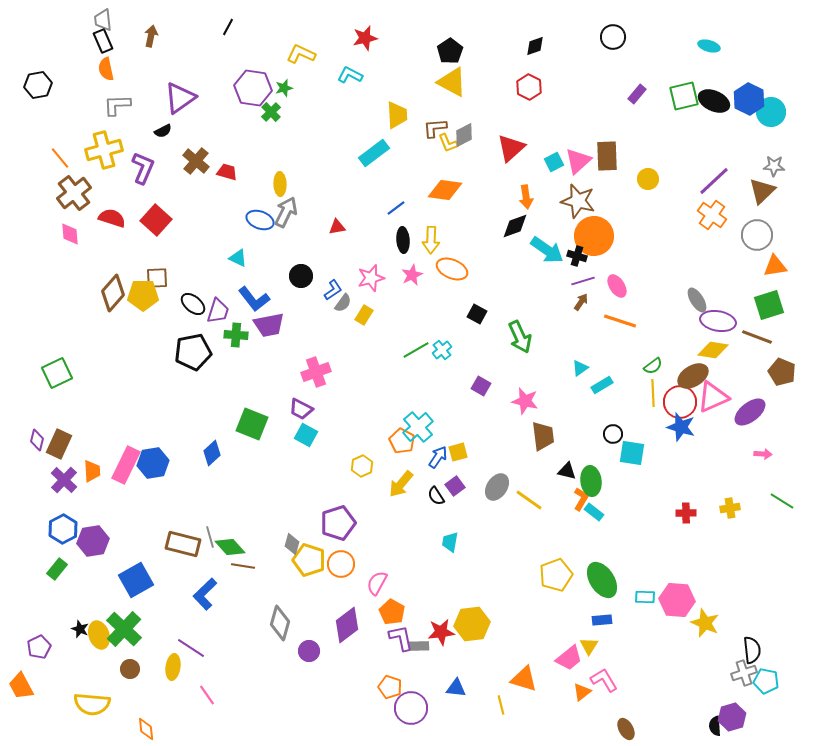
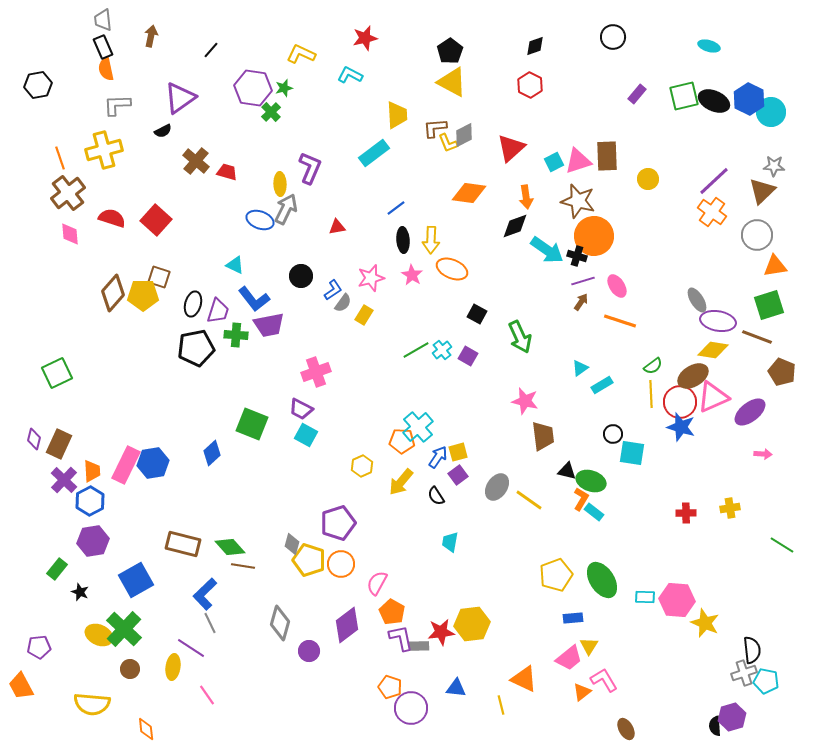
black line at (228, 27): moved 17 px left, 23 px down; rotated 12 degrees clockwise
black rectangle at (103, 41): moved 6 px down
red hexagon at (529, 87): moved 1 px right, 2 px up
orange line at (60, 158): rotated 20 degrees clockwise
pink triangle at (578, 161): rotated 24 degrees clockwise
purple L-shape at (143, 168): moved 167 px right
orange diamond at (445, 190): moved 24 px right, 3 px down
brown cross at (74, 193): moved 6 px left
gray arrow at (286, 212): moved 3 px up
orange cross at (712, 215): moved 3 px up
cyan triangle at (238, 258): moved 3 px left, 7 px down
pink star at (412, 275): rotated 15 degrees counterclockwise
brown square at (157, 278): moved 2 px right, 1 px up; rotated 20 degrees clockwise
black ellipse at (193, 304): rotated 65 degrees clockwise
black pentagon at (193, 352): moved 3 px right, 4 px up
purple square at (481, 386): moved 13 px left, 30 px up
yellow line at (653, 393): moved 2 px left, 1 px down
purple diamond at (37, 440): moved 3 px left, 1 px up
orange pentagon at (402, 441): rotated 25 degrees counterclockwise
green ellipse at (591, 481): rotated 64 degrees counterclockwise
yellow arrow at (401, 484): moved 2 px up
purple square at (455, 486): moved 3 px right, 11 px up
green line at (782, 501): moved 44 px down
blue hexagon at (63, 529): moved 27 px right, 28 px up
gray line at (210, 537): moved 86 px down; rotated 10 degrees counterclockwise
blue rectangle at (602, 620): moved 29 px left, 2 px up
black star at (80, 629): moved 37 px up
yellow ellipse at (99, 635): rotated 48 degrees counterclockwise
purple pentagon at (39, 647): rotated 20 degrees clockwise
orange triangle at (524, 679): rotated 8 degrees clockwise
